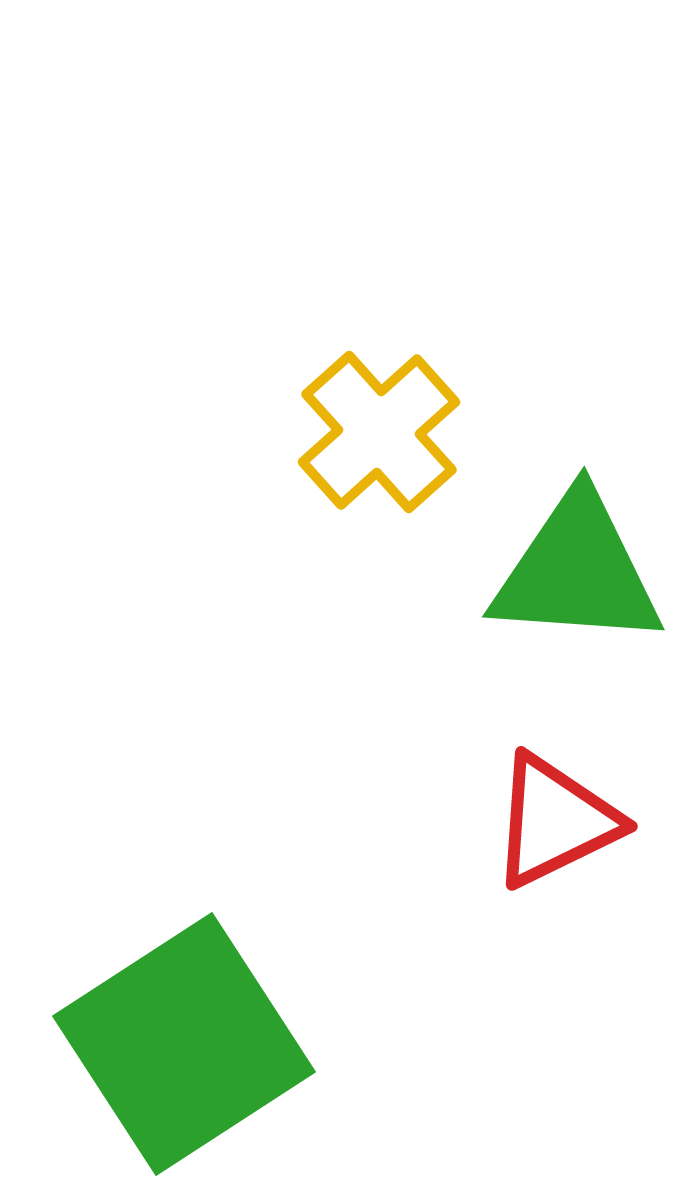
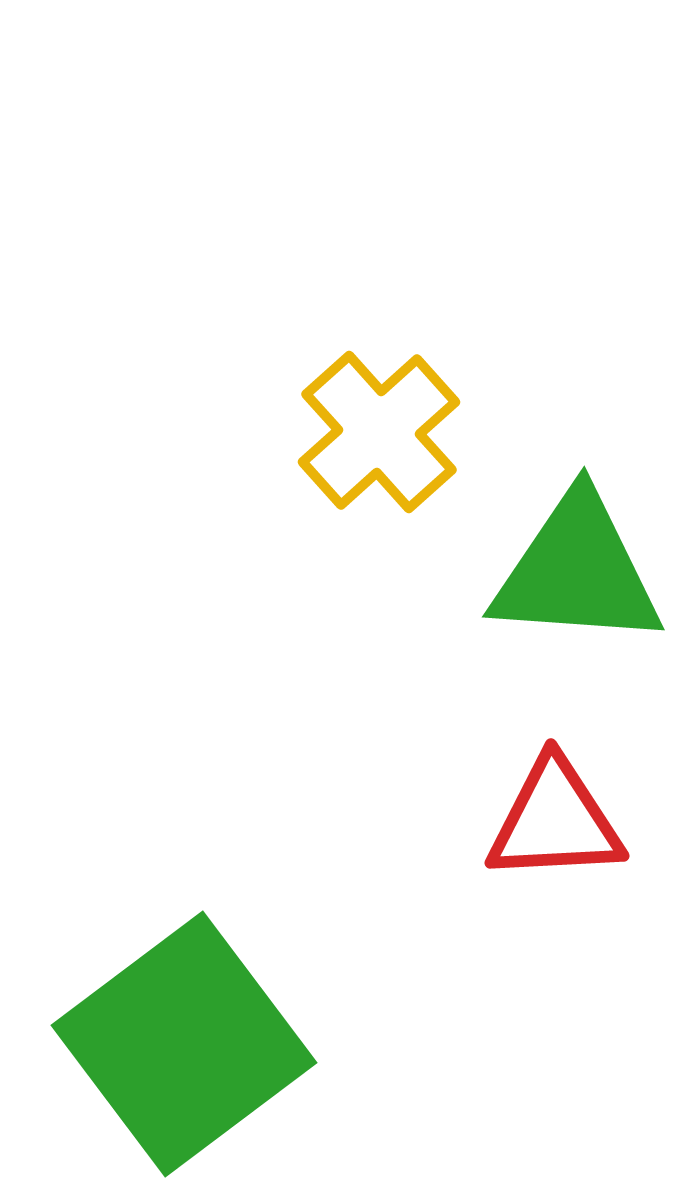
red triangle: rotated 23 degrees clockwise
green square: rotated 4 degrees counterclockwise
